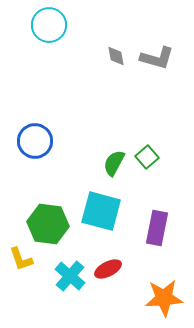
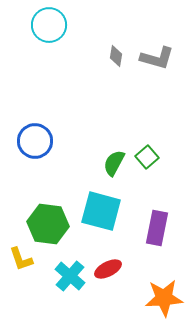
gray diamond: rotated 20 degrees clockwise
